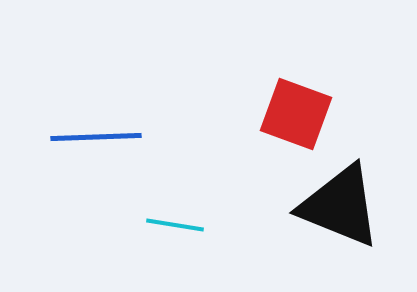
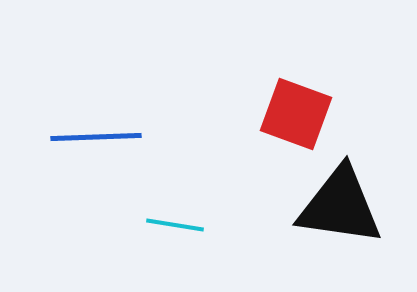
black triangle: rotated 14 degrees counterclockwise
